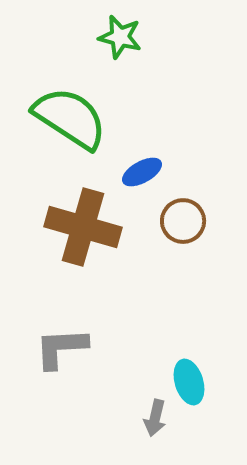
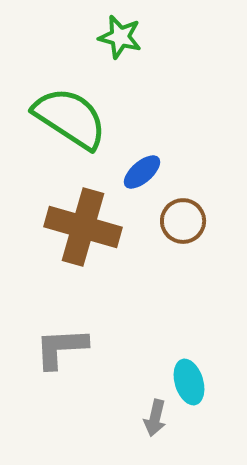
blue ellipse: rotated 12 degrees counterclockwise
